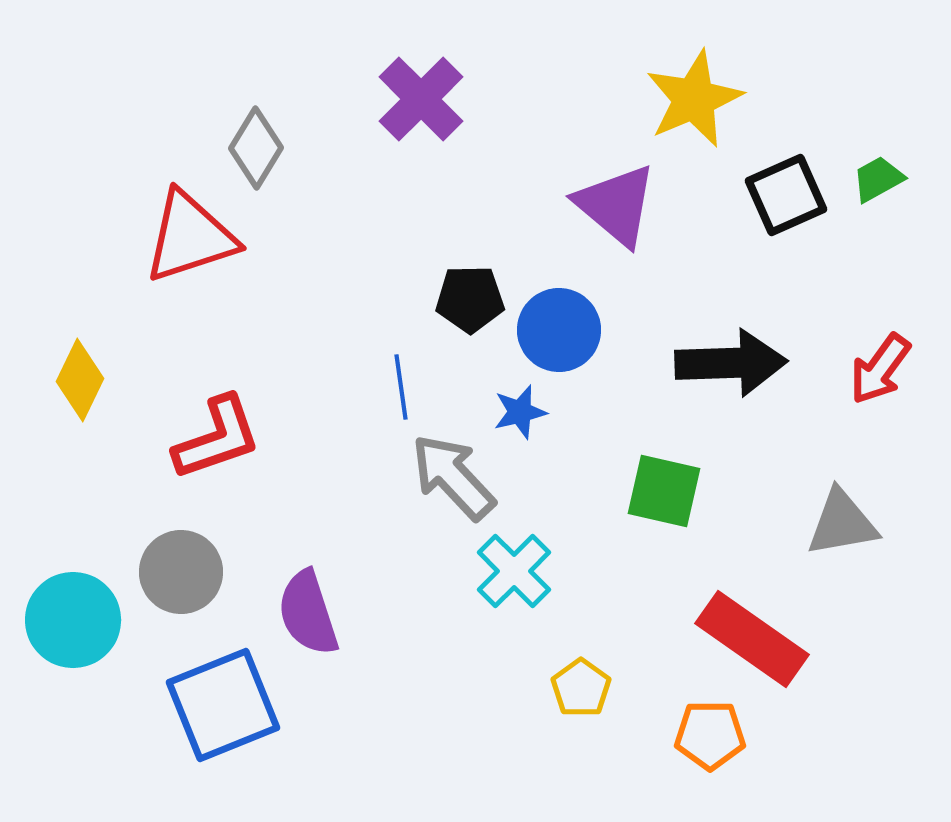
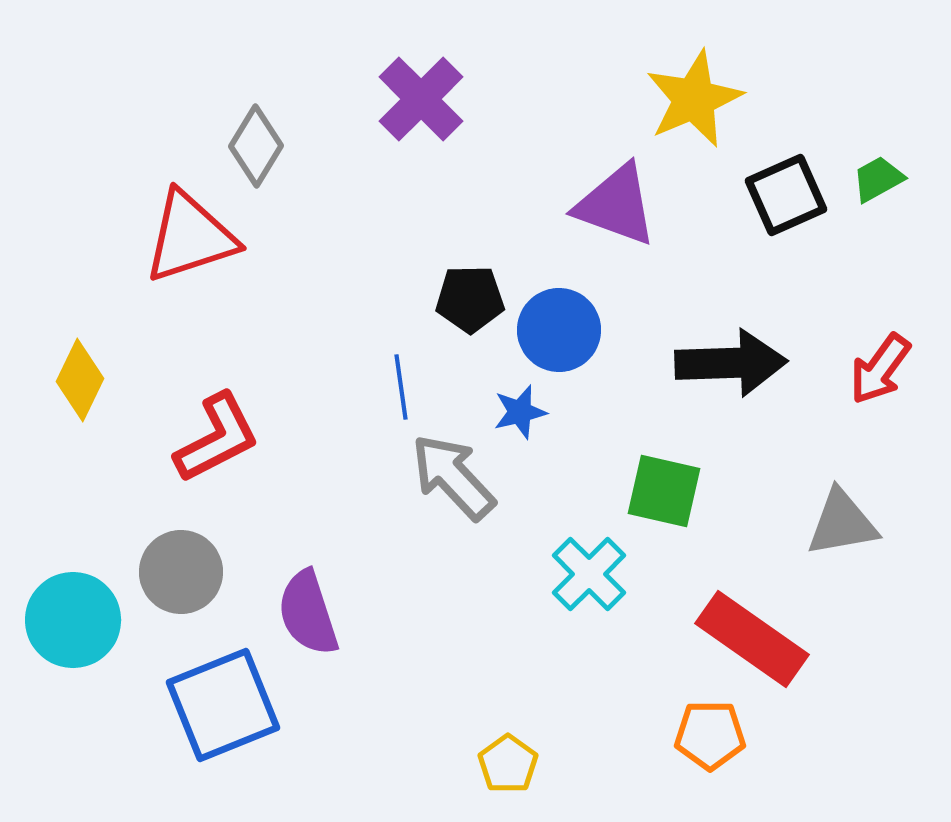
gray diamond: moved 2 px up
purple triangle: rotated 20 degrees counterclockwise
red L-shape: rotated 8 degrees counterclockwise
cyan cross: moved 75 px right, 3 px down
yellow pentagon: moved 73 px left, 76 px down
